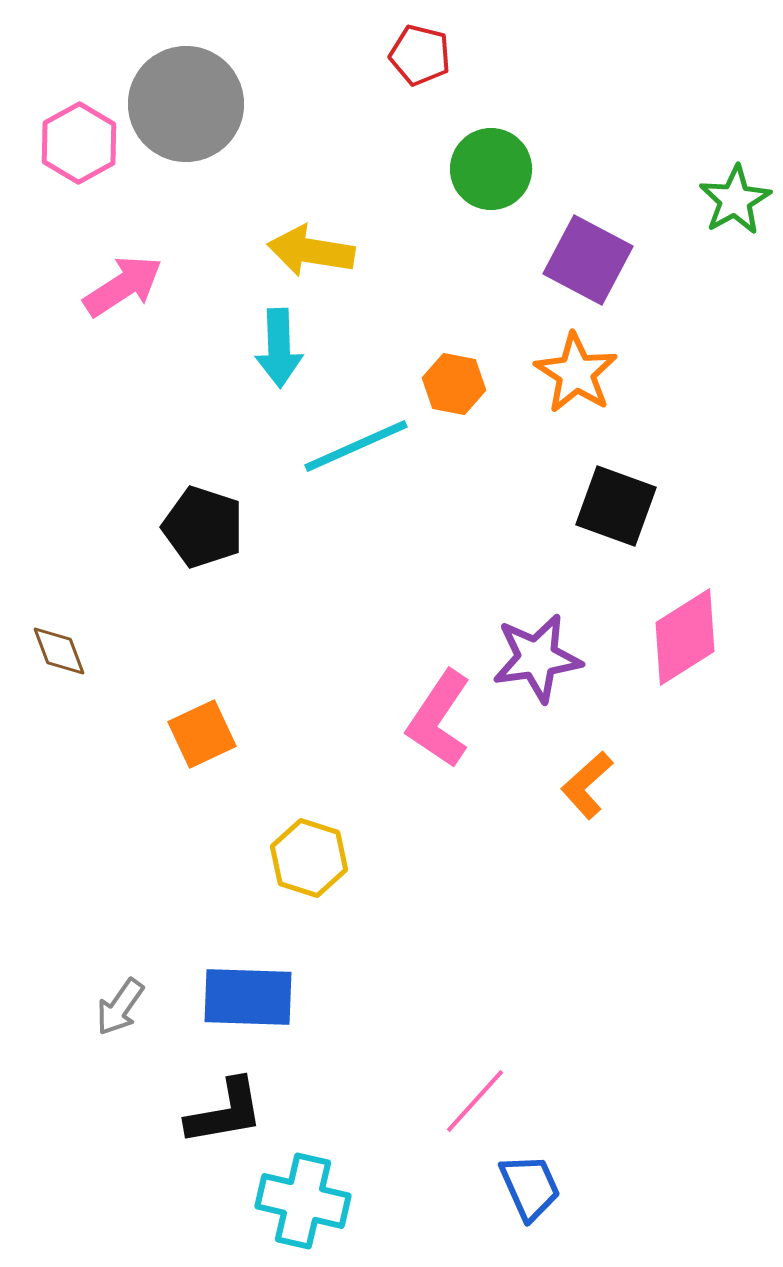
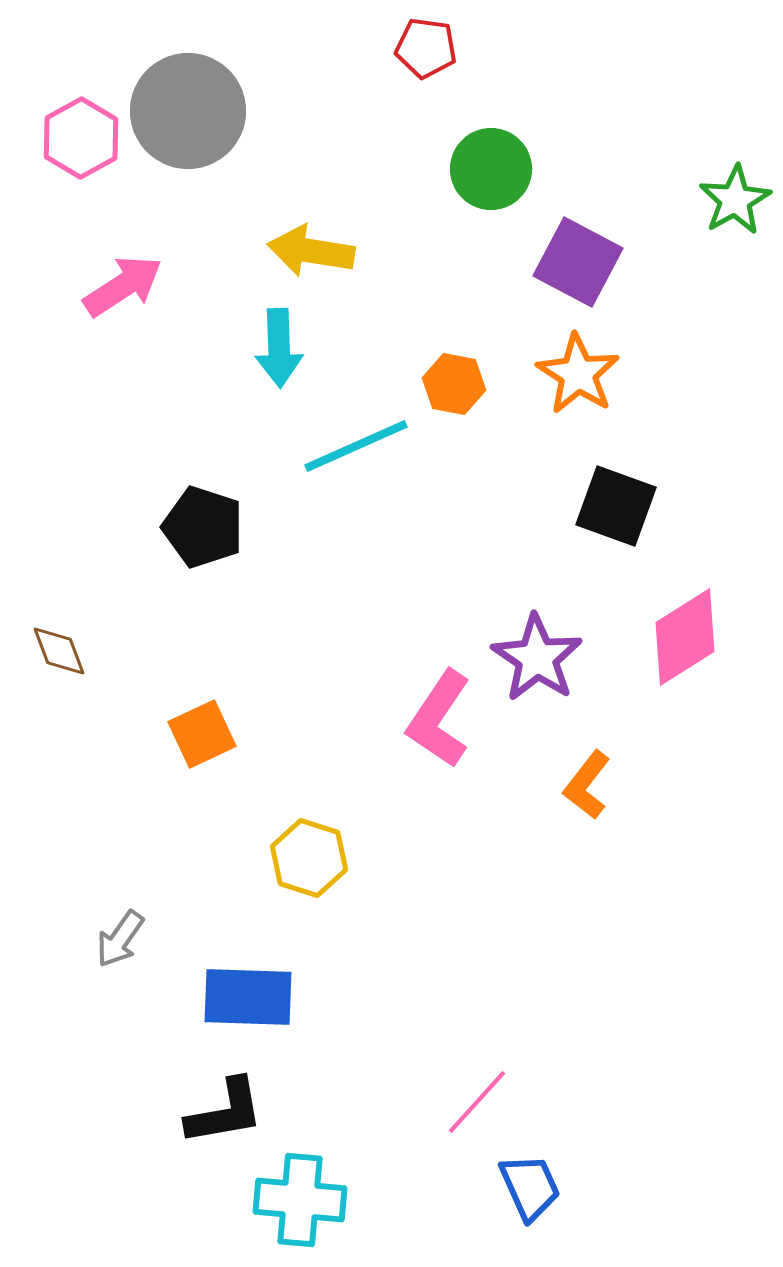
red pentagon: moved 6 px right, 7 px up; rotated 6 degrees counterclockwise
gray circle: moved 2 px right, 7 px down
pink hexagon: moved 2 px right, 5 px up
purple square: moved 10 px left, 2 px down
orange star: moved 2 px right, 1 px down
purple star: rotated 30 degrees counterclockwise
orange L-shape: rotated 10 degrees counterclockwise
gray arrow: moved 68 px up
pink line: moved 2 px right, 1 px down
cyan cross: moved 3 px left, 1 px up; rotated 8 degrees counterclockwise
